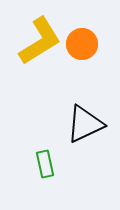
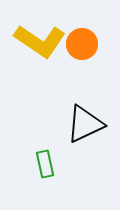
yellow L-shape: rotated 66 degrees clockwise
